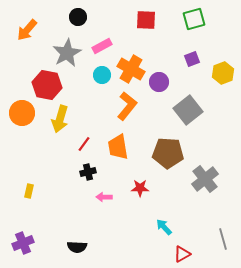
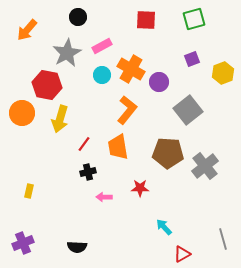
orange L-shape: moved 4 px down
gray cross: moved 13 px up
